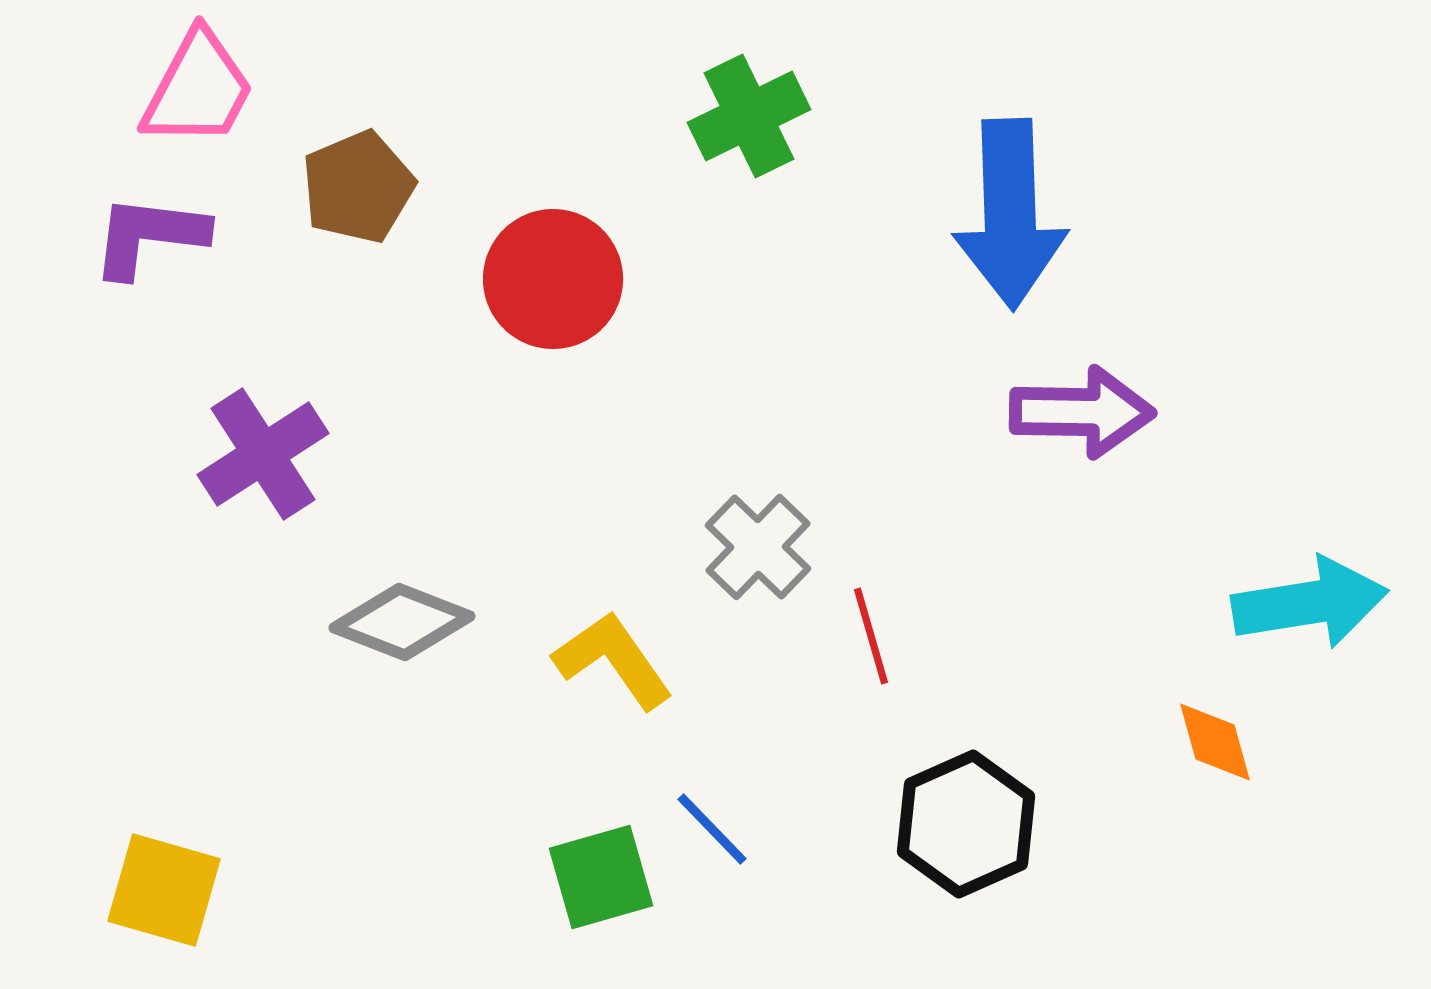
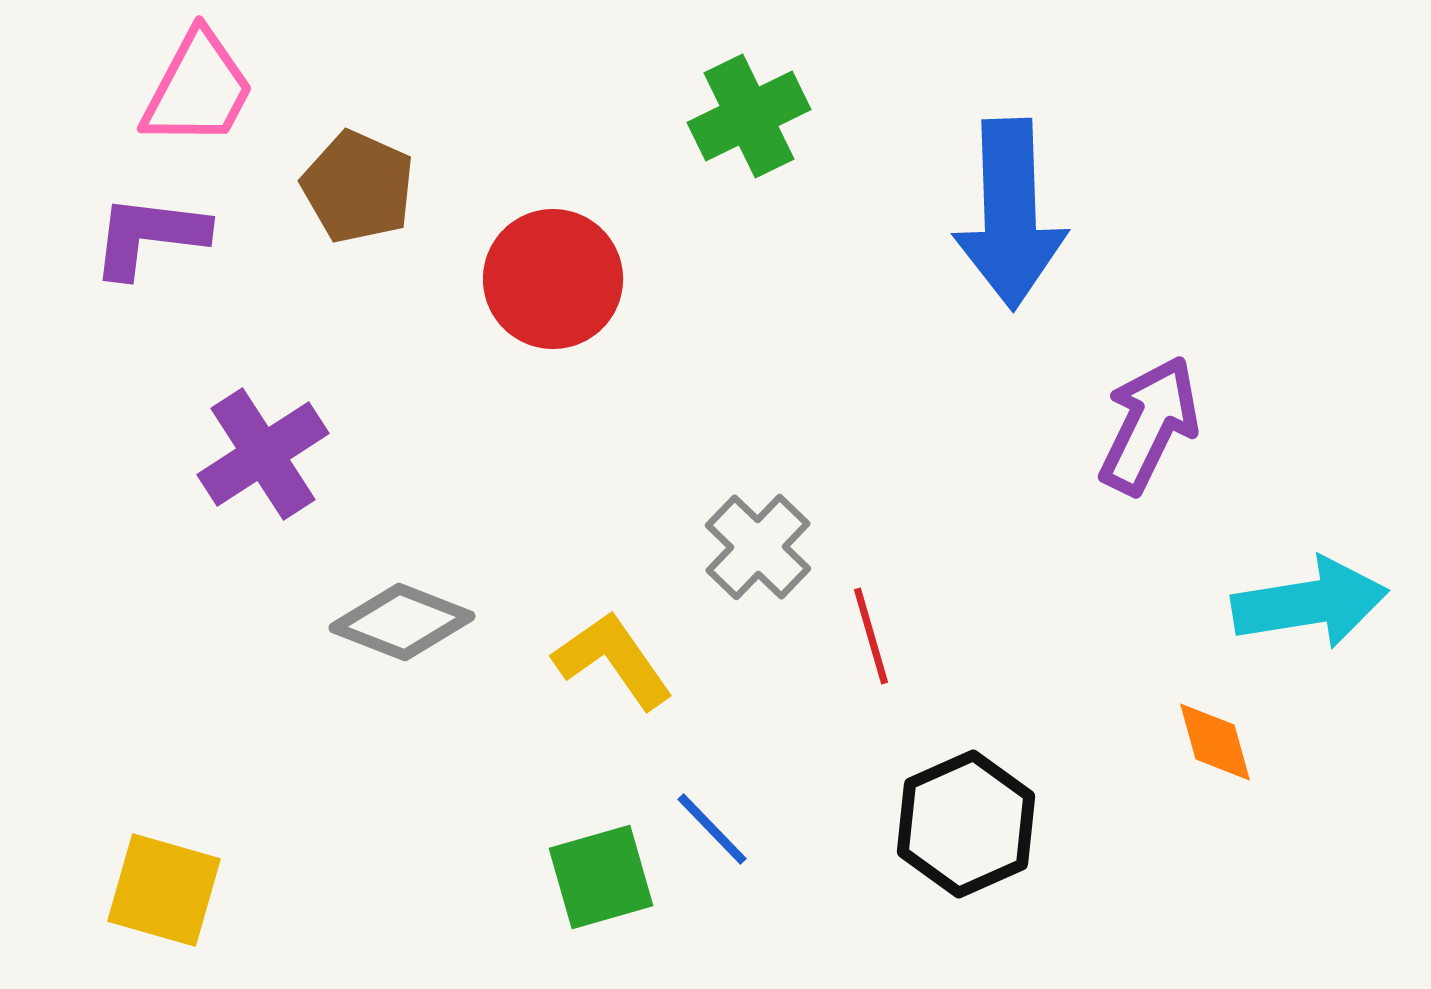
brown pentagon: rotated 25 degrees counterclockwise
purple arrow: moved 67 px right, 13 px down; rotated 65 degrees counterclockwise
